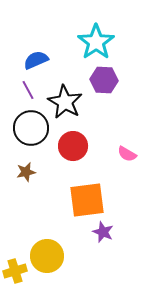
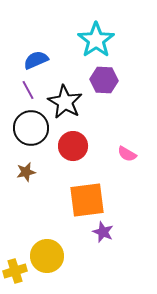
cyan star: moved 2 px up
